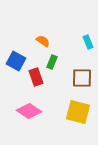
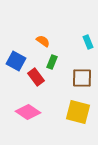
red rectangle: rotated 18 degrees counterclockwise
pink diamond: moved 1 px left, 1 px down
